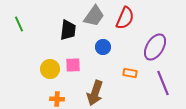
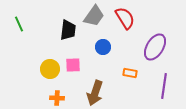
red semicircle: rotated 55 degrees counterclockwise
purple line: moved 1 px right, 3 px down; rotated 30 degrees clockwise
orange cross: moved 1 px up
